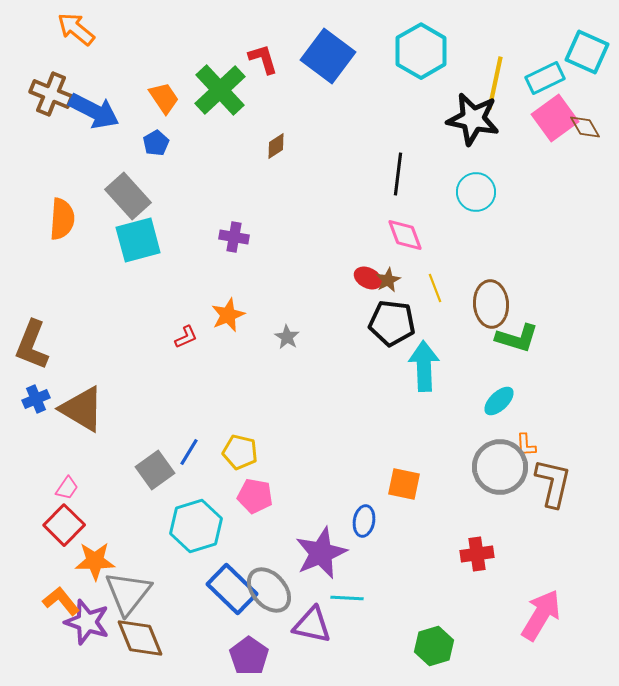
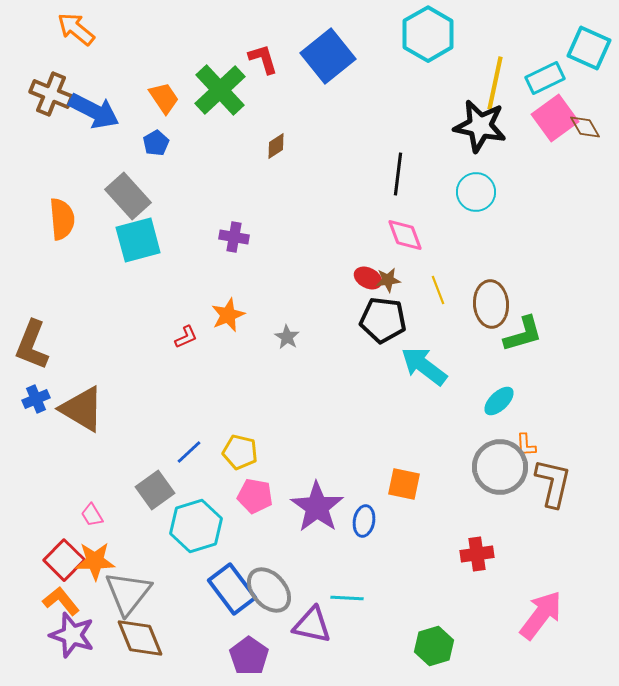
cyan hexagon at (421, 51): moved 7 px right, 17 px up
cyan square at (587, 52): moved 2 px right, 4 px up
blue square at (328, 56): rotated 14 degrees clockwise
black star at (473, 119): moved 7 px right, 7 px down
orange semicircle at (62, 219): rotated 9 degrees counterclockwise
brown star at (388, 280): rotated 20 degrees clockwise
yellow line at (435, 288): moved 3 px right, 2 px down
black pentagon at (392, 323): moved 9 px left, 3 px up
green L-shape at (517, 338): moved 6 px right, 4 px up; rotated 33 degrees counterclockwise
cyan arrow at (424, 366): rotated 51 degrees counterclockwise
blue line at (189, 452): rotated 16 degrees clockwise
gray square at (155, 470): moved 20 px down
pink trapezoid at (67, 488): moved 25 px right, 27 px down; rotated 115 degrees clockwise
red square at (64, 525): moved 35 px down
purple star at (321, 553): moved 4 px left, 46 px up; rotated 14 degrees counterclockwise
blue rectangle at (232, 589): rotated 9 degrees clockwise
pink arrow at (541, 615): rotated 6 degrees clockwise
purple star at (87, 622): moved 15 px left, 13 px down
